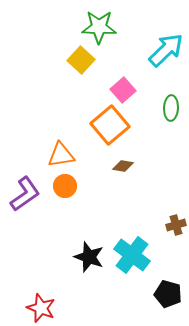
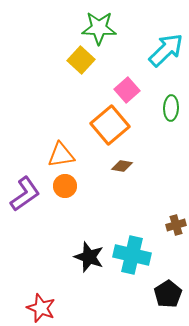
green star: moved 1 px down
pink square: moved 4 px right
brown diamond: moved 1 px left
cyan cross: rotated 24 degrees counterclockwise
black pentagon: rotated 24 degrees clockwise
